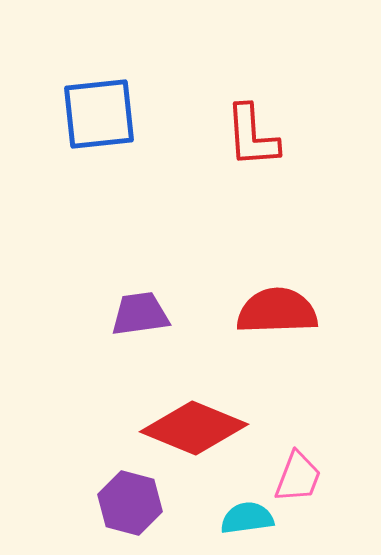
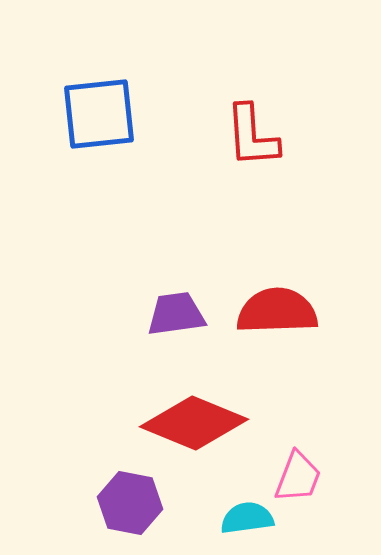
purple trapezoid: moved 36 px right
red diamond: moved 5 px up
purple hexagon: rotated 4 degrees counterclockwise
